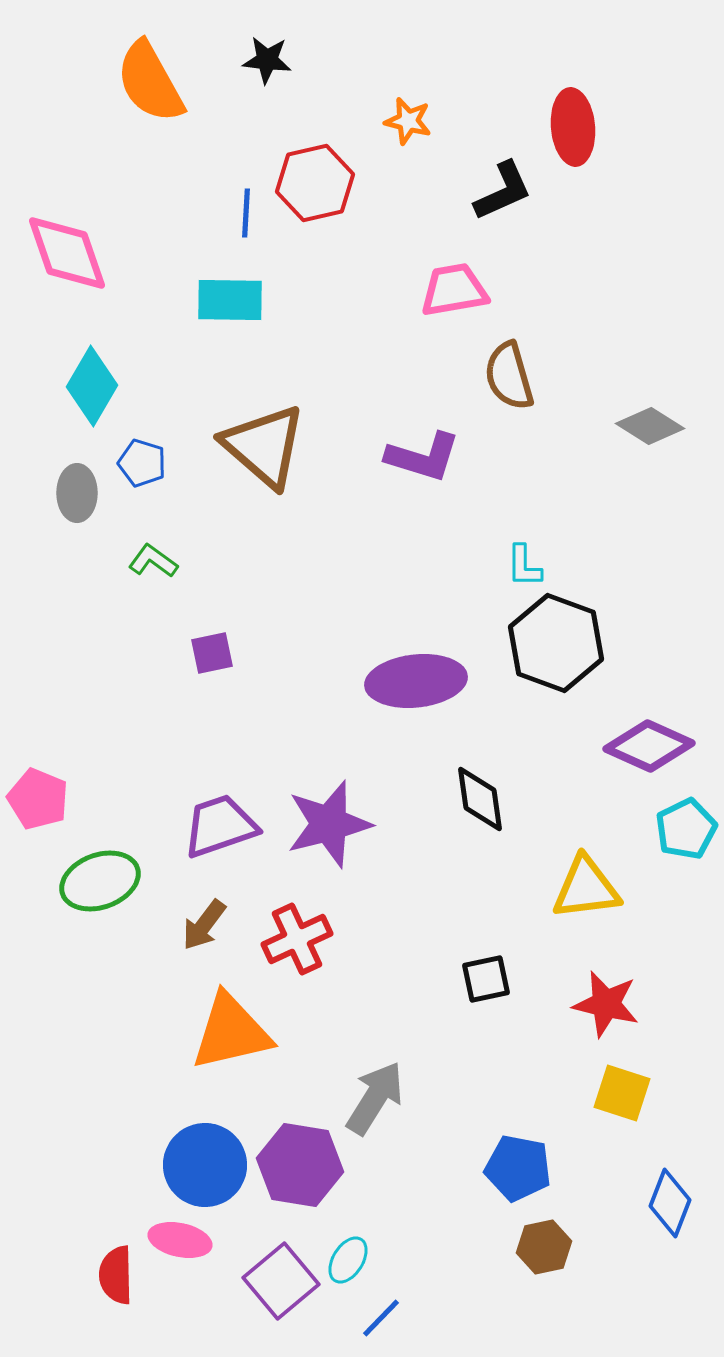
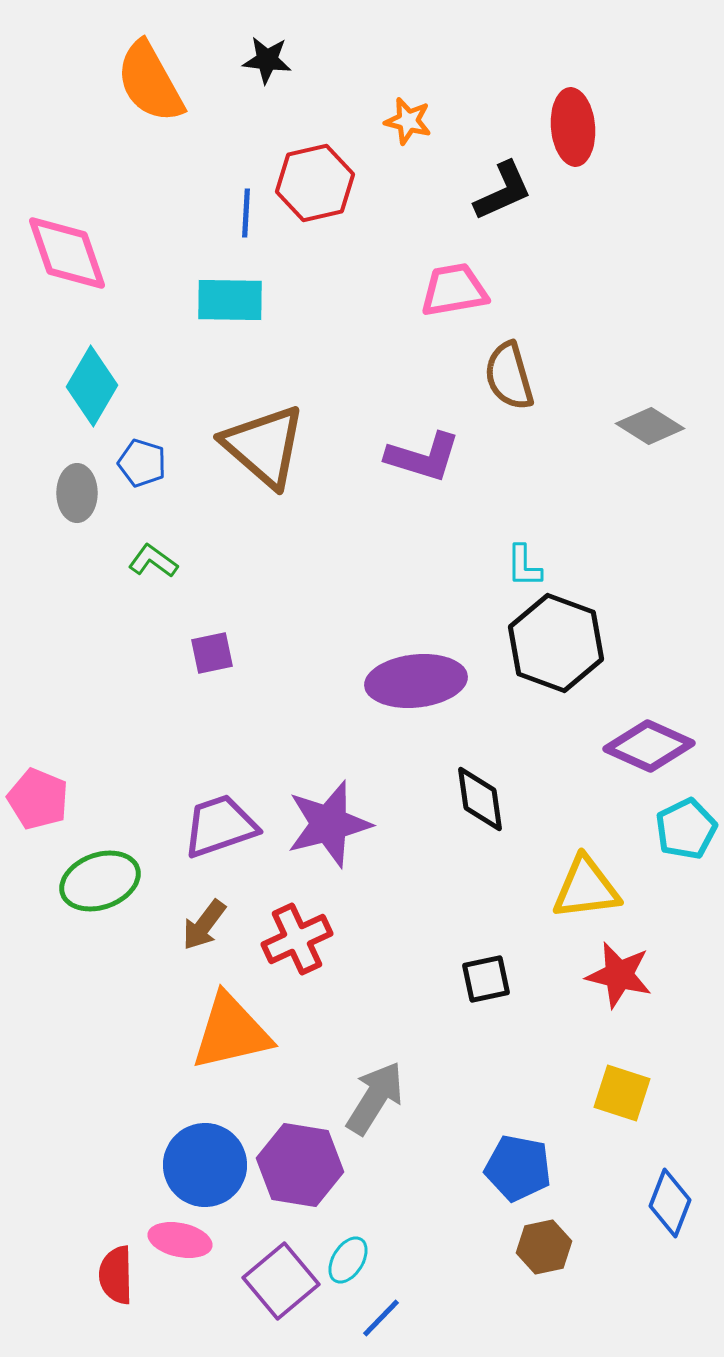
red star at (606, 1004): moved 13 px right, 29 px up
